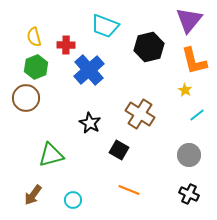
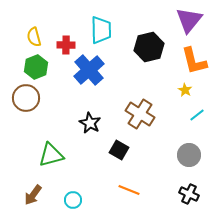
cyan trapezoid: moved 4 px left, 4 px down; rotated 112 degrees counterclockwise
